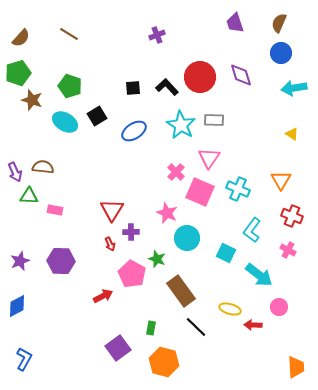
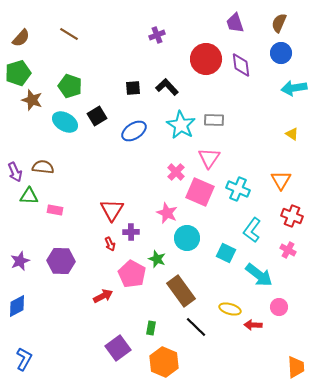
purple diamond at (241, 75): moved 10 px up; rotated 10 degrees clockwise
red circle at (200, 77): moved 6 px right, 18 px up
orange hexagon at (164, 362): rotated 8 degrees clockwise
